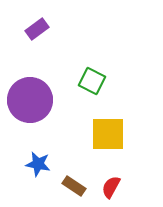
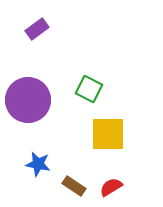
green square: moved 3 px left, 8 px down
purple circle: moved 2 px left
red semicircle: rotated 30 degrees clockwise
